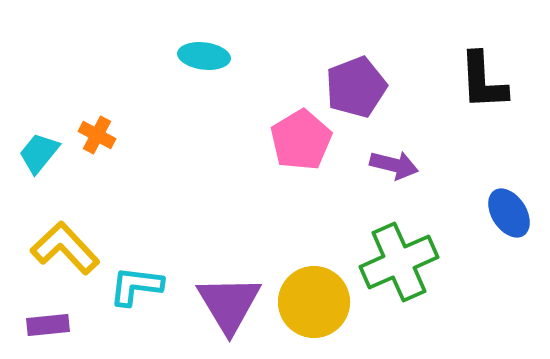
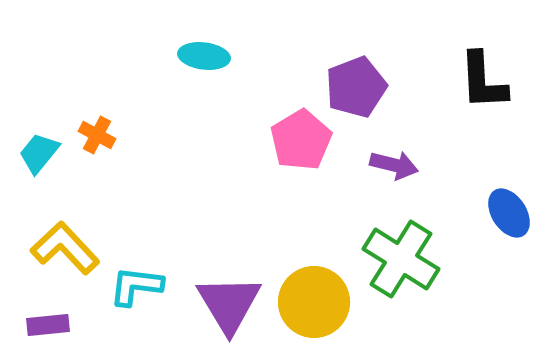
green cross: moved 2 px right, 3 px up; rotated 34 degrees counterclockwise
